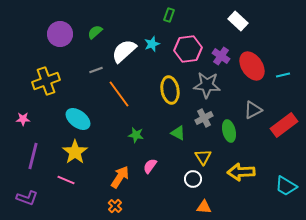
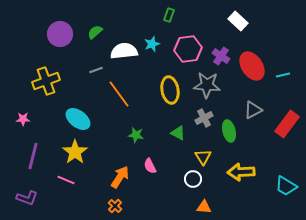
white semicircle: rotated 36 degrees clockwise
red rectangle: moved 3 px right, 1 px up; rotated 16 degrees counterclockwise
pink semicircle: rotated 63 degrees counterclockwise
